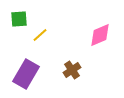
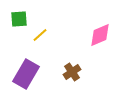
brown cross: moved 2 px down
